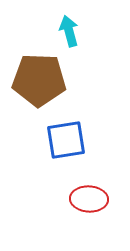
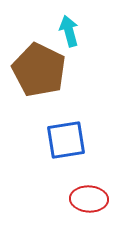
brown pentagon: moved 10 px up; rotated 24 degrees clockwise
